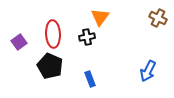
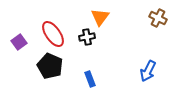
red ellipse: rotated 32 degrees counterclockwise
